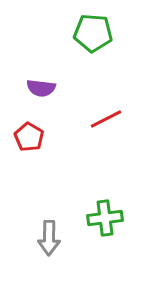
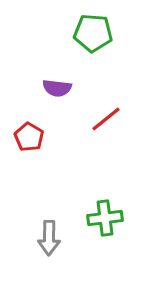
purple semicircle: moved 16 px right
red line: rotated 12 degrees counterclockwise
